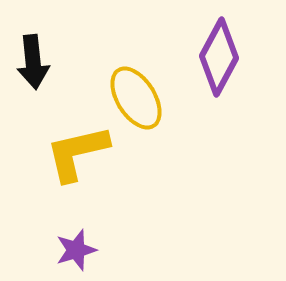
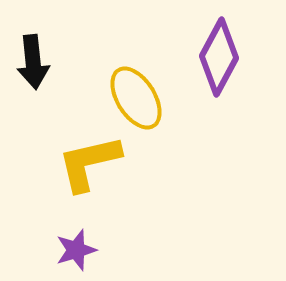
yellow L-shape: moved 12 px right, 10 px down
